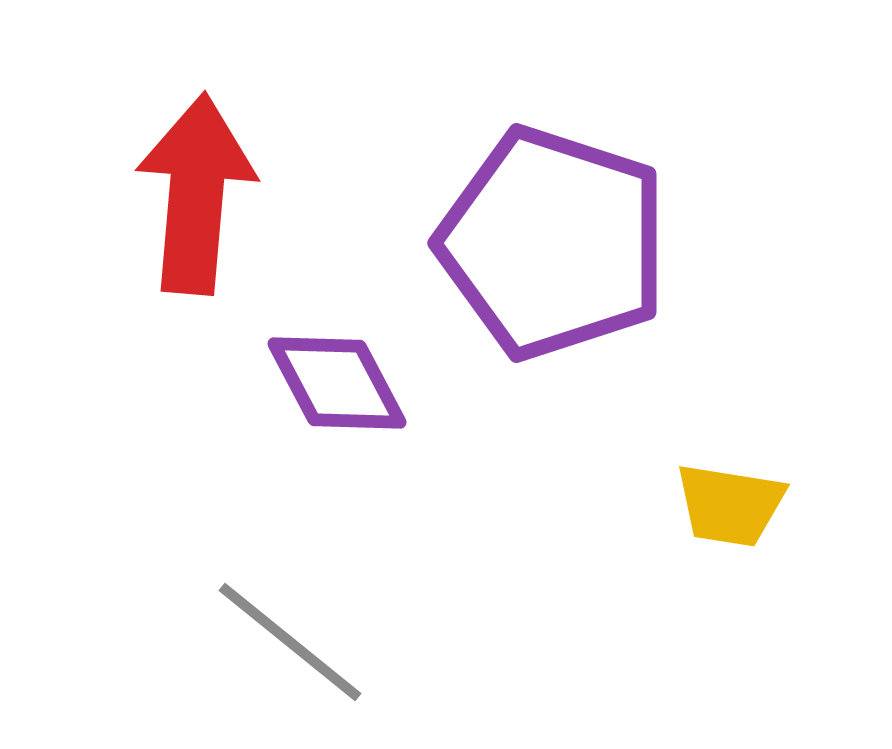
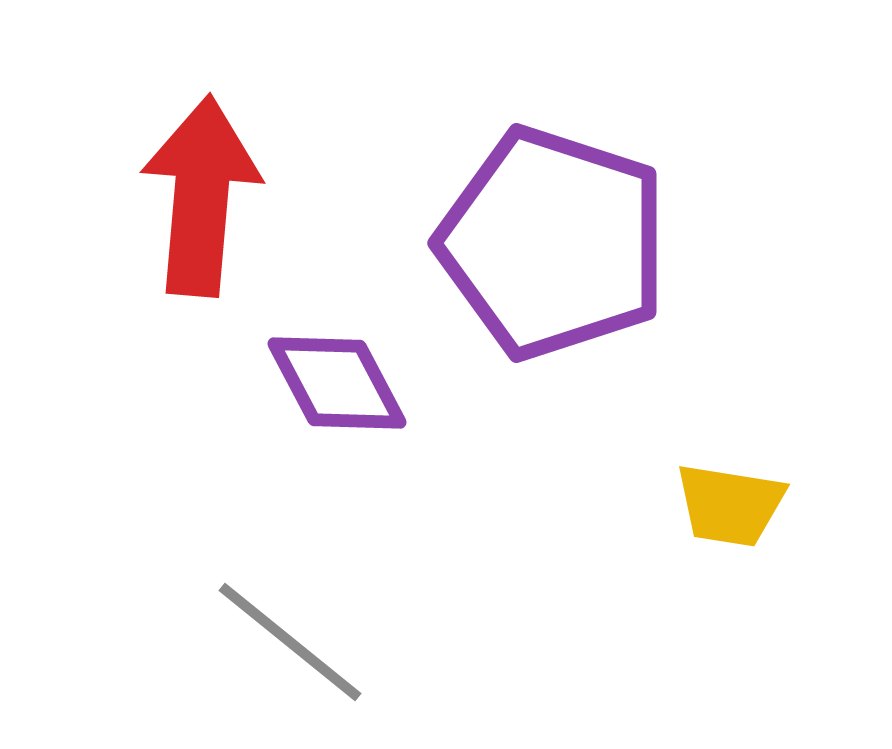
red arrow: moved 5 px right, 2 px down
